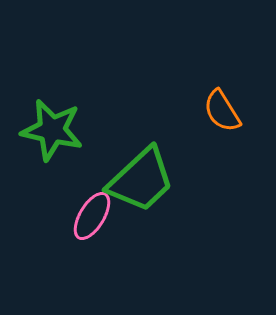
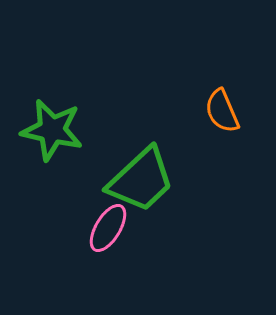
orange semicircle: rotated 9 degrees clockwise
pink ellipse: moved 16 px right, 12 px down
